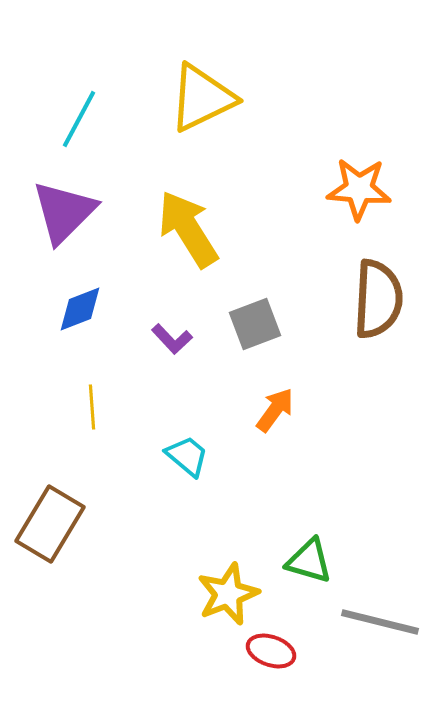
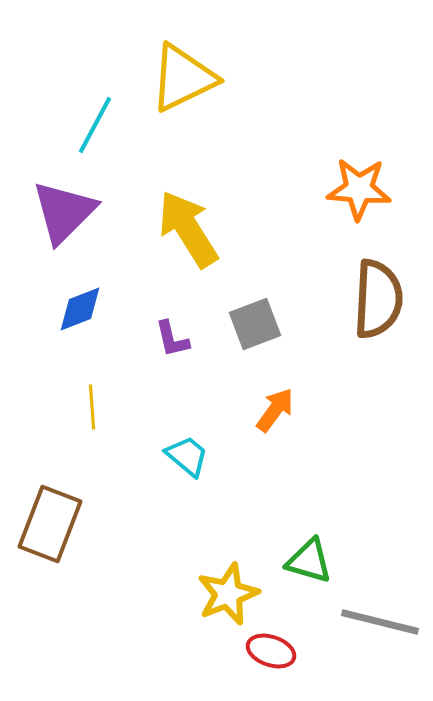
yellow triangle: moved 19 px left, 20 px up
cyan line: moved 16 px right, 6 px down
purple L-shape: rotated 30 degrees clockwise
brown rectangle: rotated 10 degrees counterclockwise
